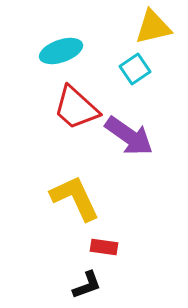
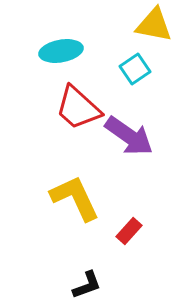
yellow triangle: moved 1 px right, 2 px up; rotated 24 degrees clockwise
cyan ellipse: rotated 9 degrees clockwise
red trapezoid: moved 2 px right
red rectangle: moved 25 px right, 16 px up; rotated 56 degrees counterclockwise
